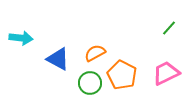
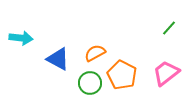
pink trapezoid: rotated 12 degrees counterclockwise
